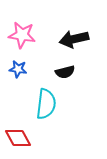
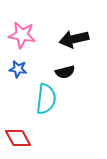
cyan semicircle: moved 5 px up
